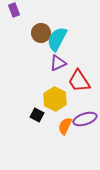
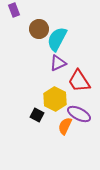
brown circle: moved 2 px left, 4 px up
purple ellipse: moved 6 px left, 5 px up; rotated 45 degrees clockwise
